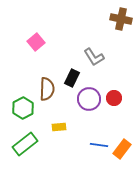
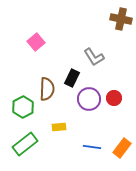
green hexagon: moved 1 px up
blue line: moved 7 px left, 2 px down
orange rectangle: moved 1 px up
